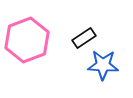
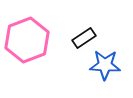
blue star: moved 2 px right
